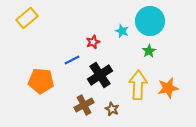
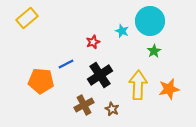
green star: moved 5 px right
blue line: moved 6 px left, 4 px down
orange star: moved 1 px right, 1 px down
